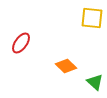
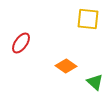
yellow square: moved 4 px left, 1 px down
orange diamond: rotated 10 degrees counterclockwise
